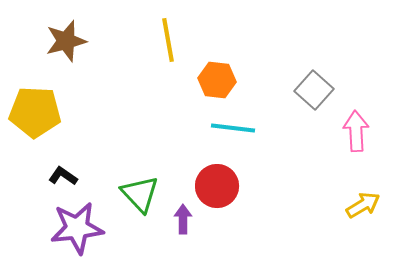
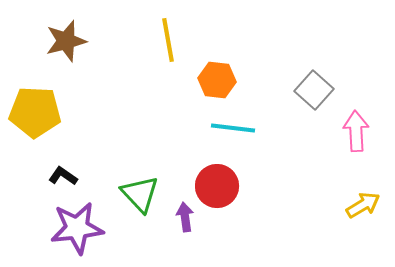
purple arrow: moved 2 px right, 2 px up; rotated 8 degrees counterclockwise
